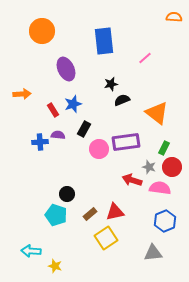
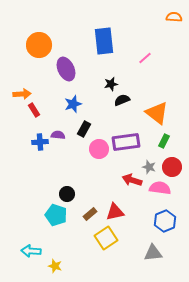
orange circle: moved 3 px left, 14 px down
red rectangle: moved 19 px left
green rectangle: moved 7 px up
